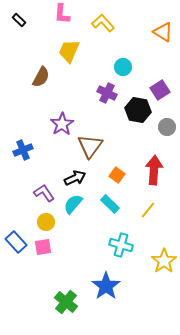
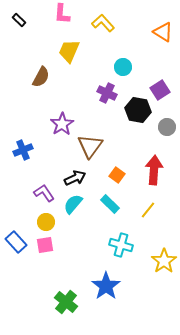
pink square: moved 2 px right, 2 px up
